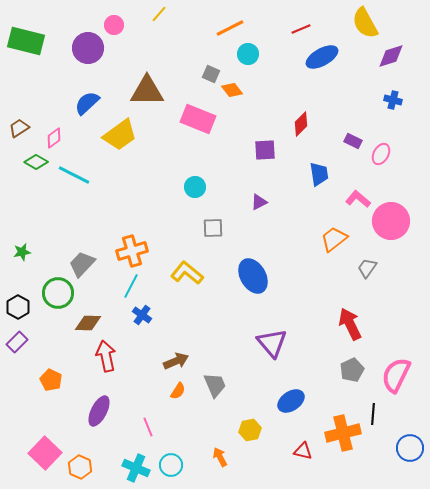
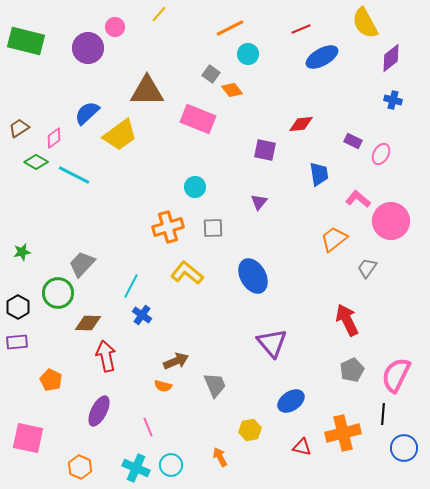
pink circle at (114, 25): moved 1 px right, 2 px down
purple diamond at (391, 56): moved 2 px down; rotated 20 degrees counterclockwise
gray square at (211, 74): rotated 12 degrees clockwise
blue semicircle at (87, 103): moved 10 px down
red diamond at (301, 124): rotated 40 degrees clockwise
purple square at (265, 150): rotated 15 degrees clockwise
purple triangle at (259, 202): rotated 24 degrees counterclockwise
orange cross at (132, 251): moved 36 px right, 24 px up
red arrow at (350, 324): moved 3 px left, 4 px up
purple rectangle at (17, 342): rotated 40 degrees clockwise
orange semicircle at (178, 391): moved 15 px left, 5 px up; rotated 72 degrees clockwise
black line at (373, 414): moved 10 px right
blue circle at (410, 448): moved 6 px left
red triangle at (303, 451): moved 1 px left, 4 px up
pink square at (45, 453): moved 17 px left, 15 px up; rotated 32 degrees counterclockwise
